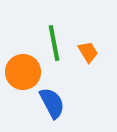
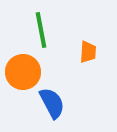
green line: moved 13 px left, 13 px up
orange trapezoid: rotated 35 degrees clockwise
